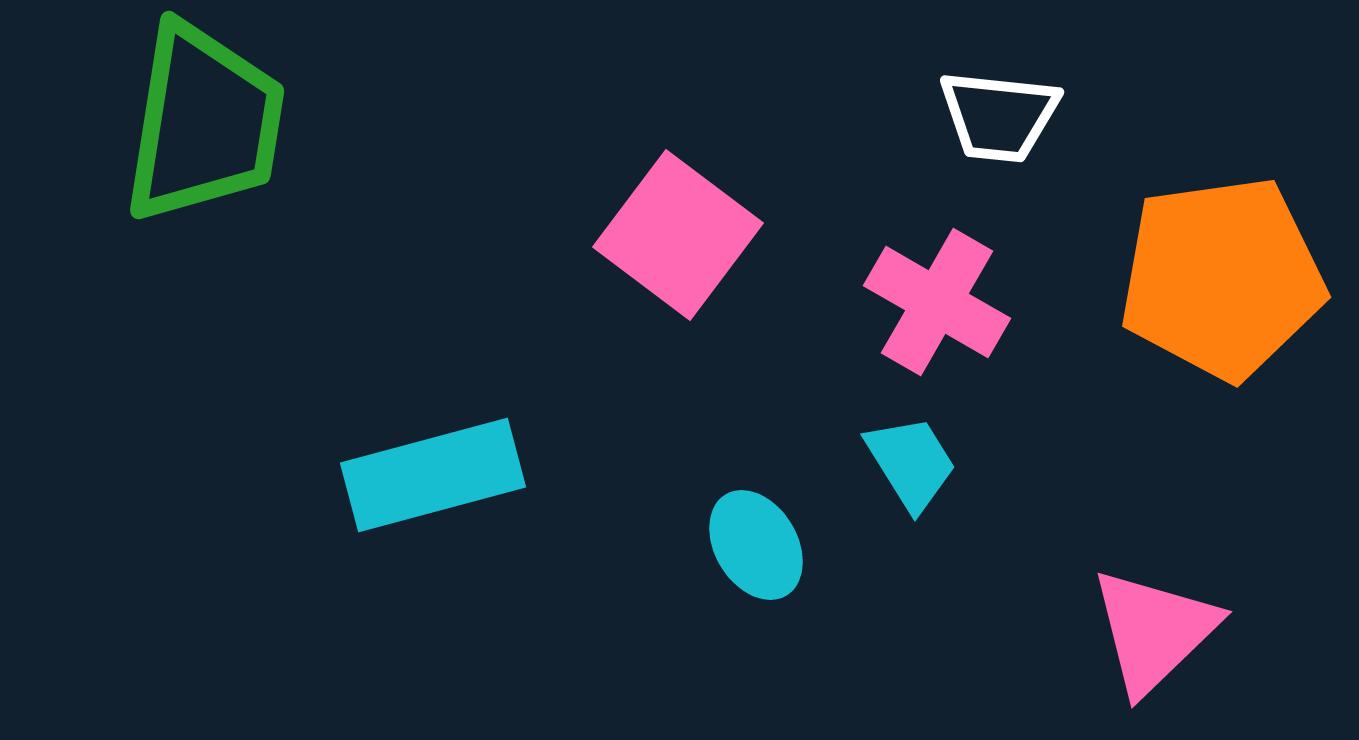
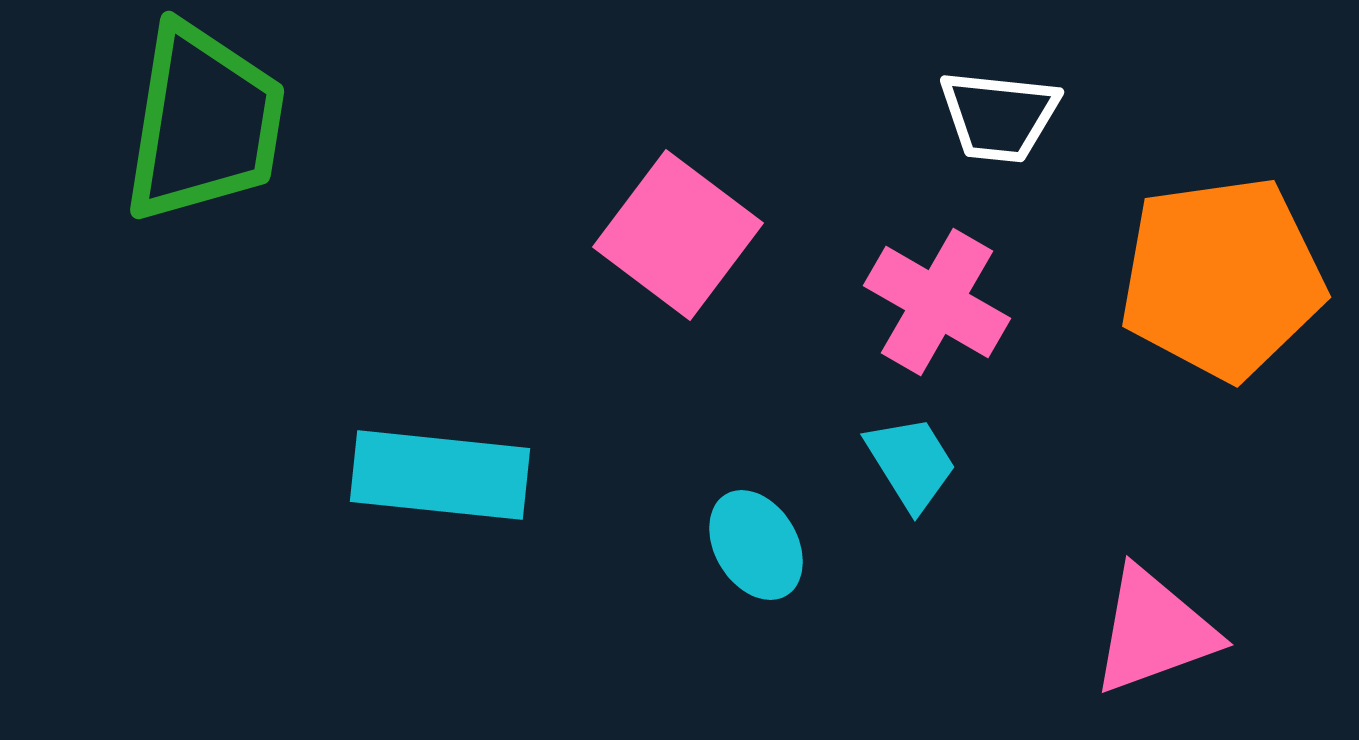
cyan rectangle: moved 7 px right; rotated 21 degrees clockwise
pink triangle: rotated 24 degrees clockwise
